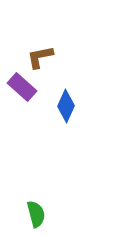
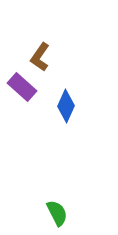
brown L-shape: rotated 44 degrees counterclockwise
green semicircle: moved 21 px right, 1 px up; rotated 12 degrees counterclockwise
